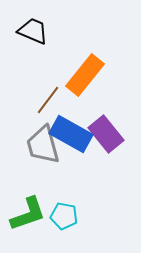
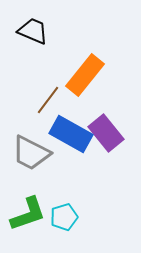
purple rectangle: moved 1 px up
gray trapezoid: moved 12 px left, 8 px down; rotated 48 degrees counterclockwise
cyan pentagon: moved 1 px down; rotated 28 degrees counterclockwise
